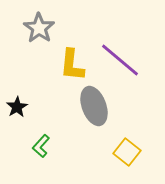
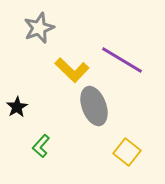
gray star: rotated 16 degrees clockwise
purple line: moved 2 px right; rotated 9 degrees counterclockwise
yellow L-shape: moved 5 px down; rotated 52 degrees counterclockwise
